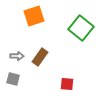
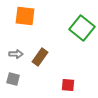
orange square: moved 9 px left; rotated 25 degrees clockwise
green square: moved 1 px right
gray arrow: moved 1 px left, 2 px up
red square: moved 1 px right, 1 px down
